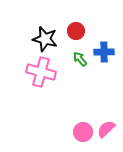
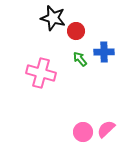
black star: moved 8 px right, 21 px up
pink cross: moved 1 px down
